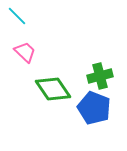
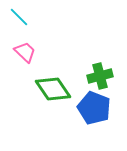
cyan line: moved 2 px right, 1 px down
